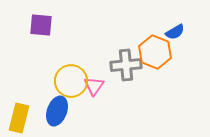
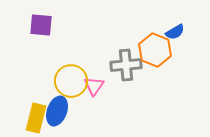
orange hexagon: moved 2 px up
yellow rectangle: moved 17 px right
